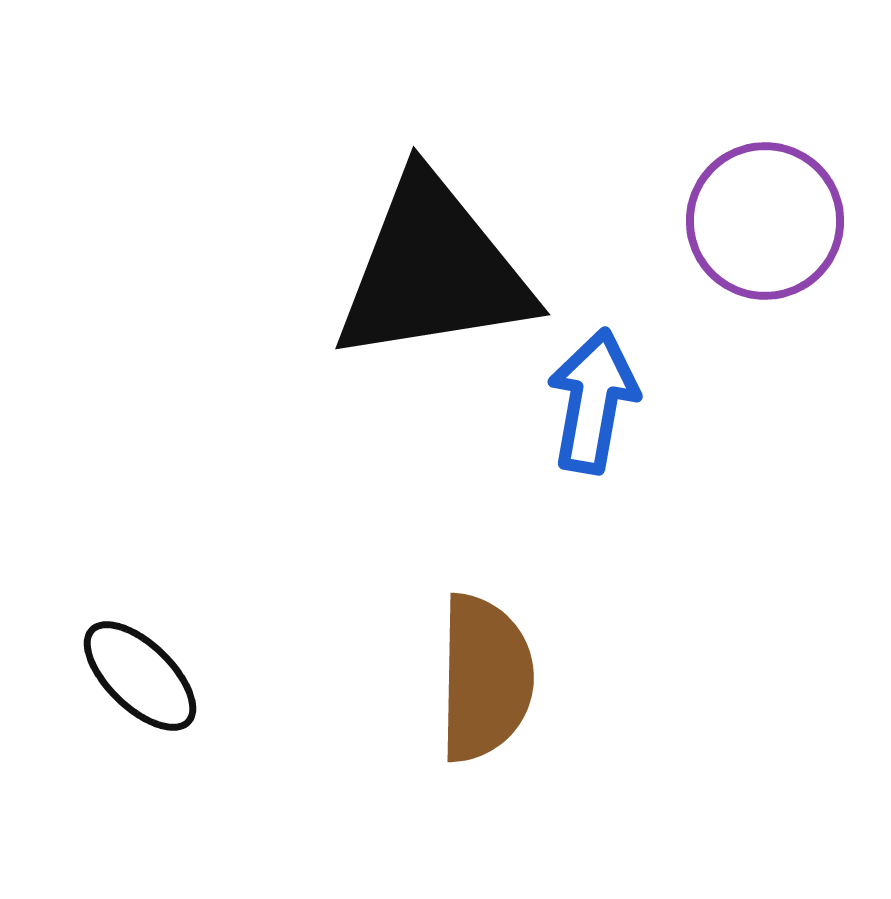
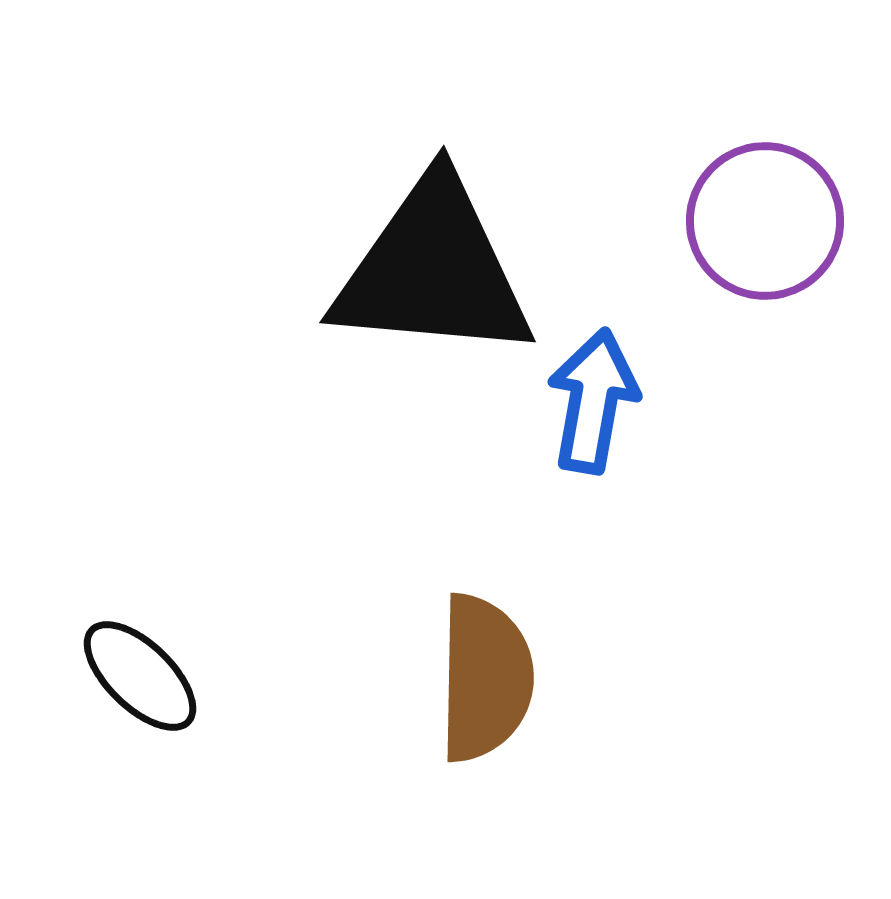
black triangle: rotated 14 degrees clockwise
